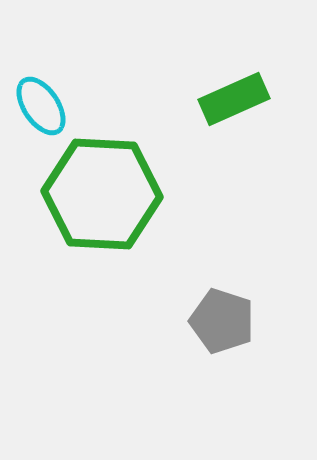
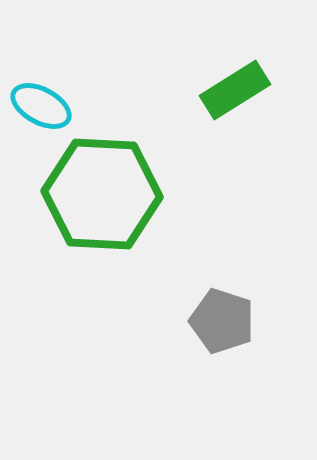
green rectangle: moved 1 px right, 9 px up; rotated 8 degrees counterclockwise
cyan ellipse: rotated 28 degrees counterclockwise
